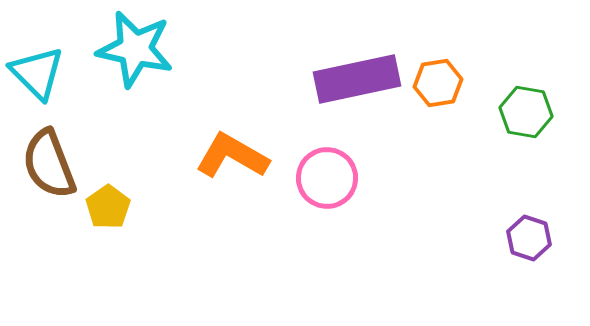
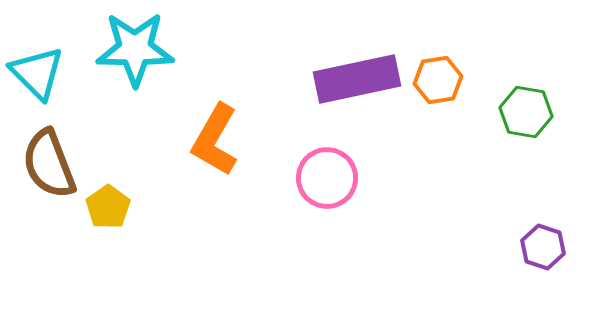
cyan star: rotated 12 degrees counterclockwise
orange hexagon: moved 3 px up
orange L-shape: moved 17 px left, 16 px up; rotated 90 degrees counterclockwise
purple hexagon: moved 14 px right, 9 px down
